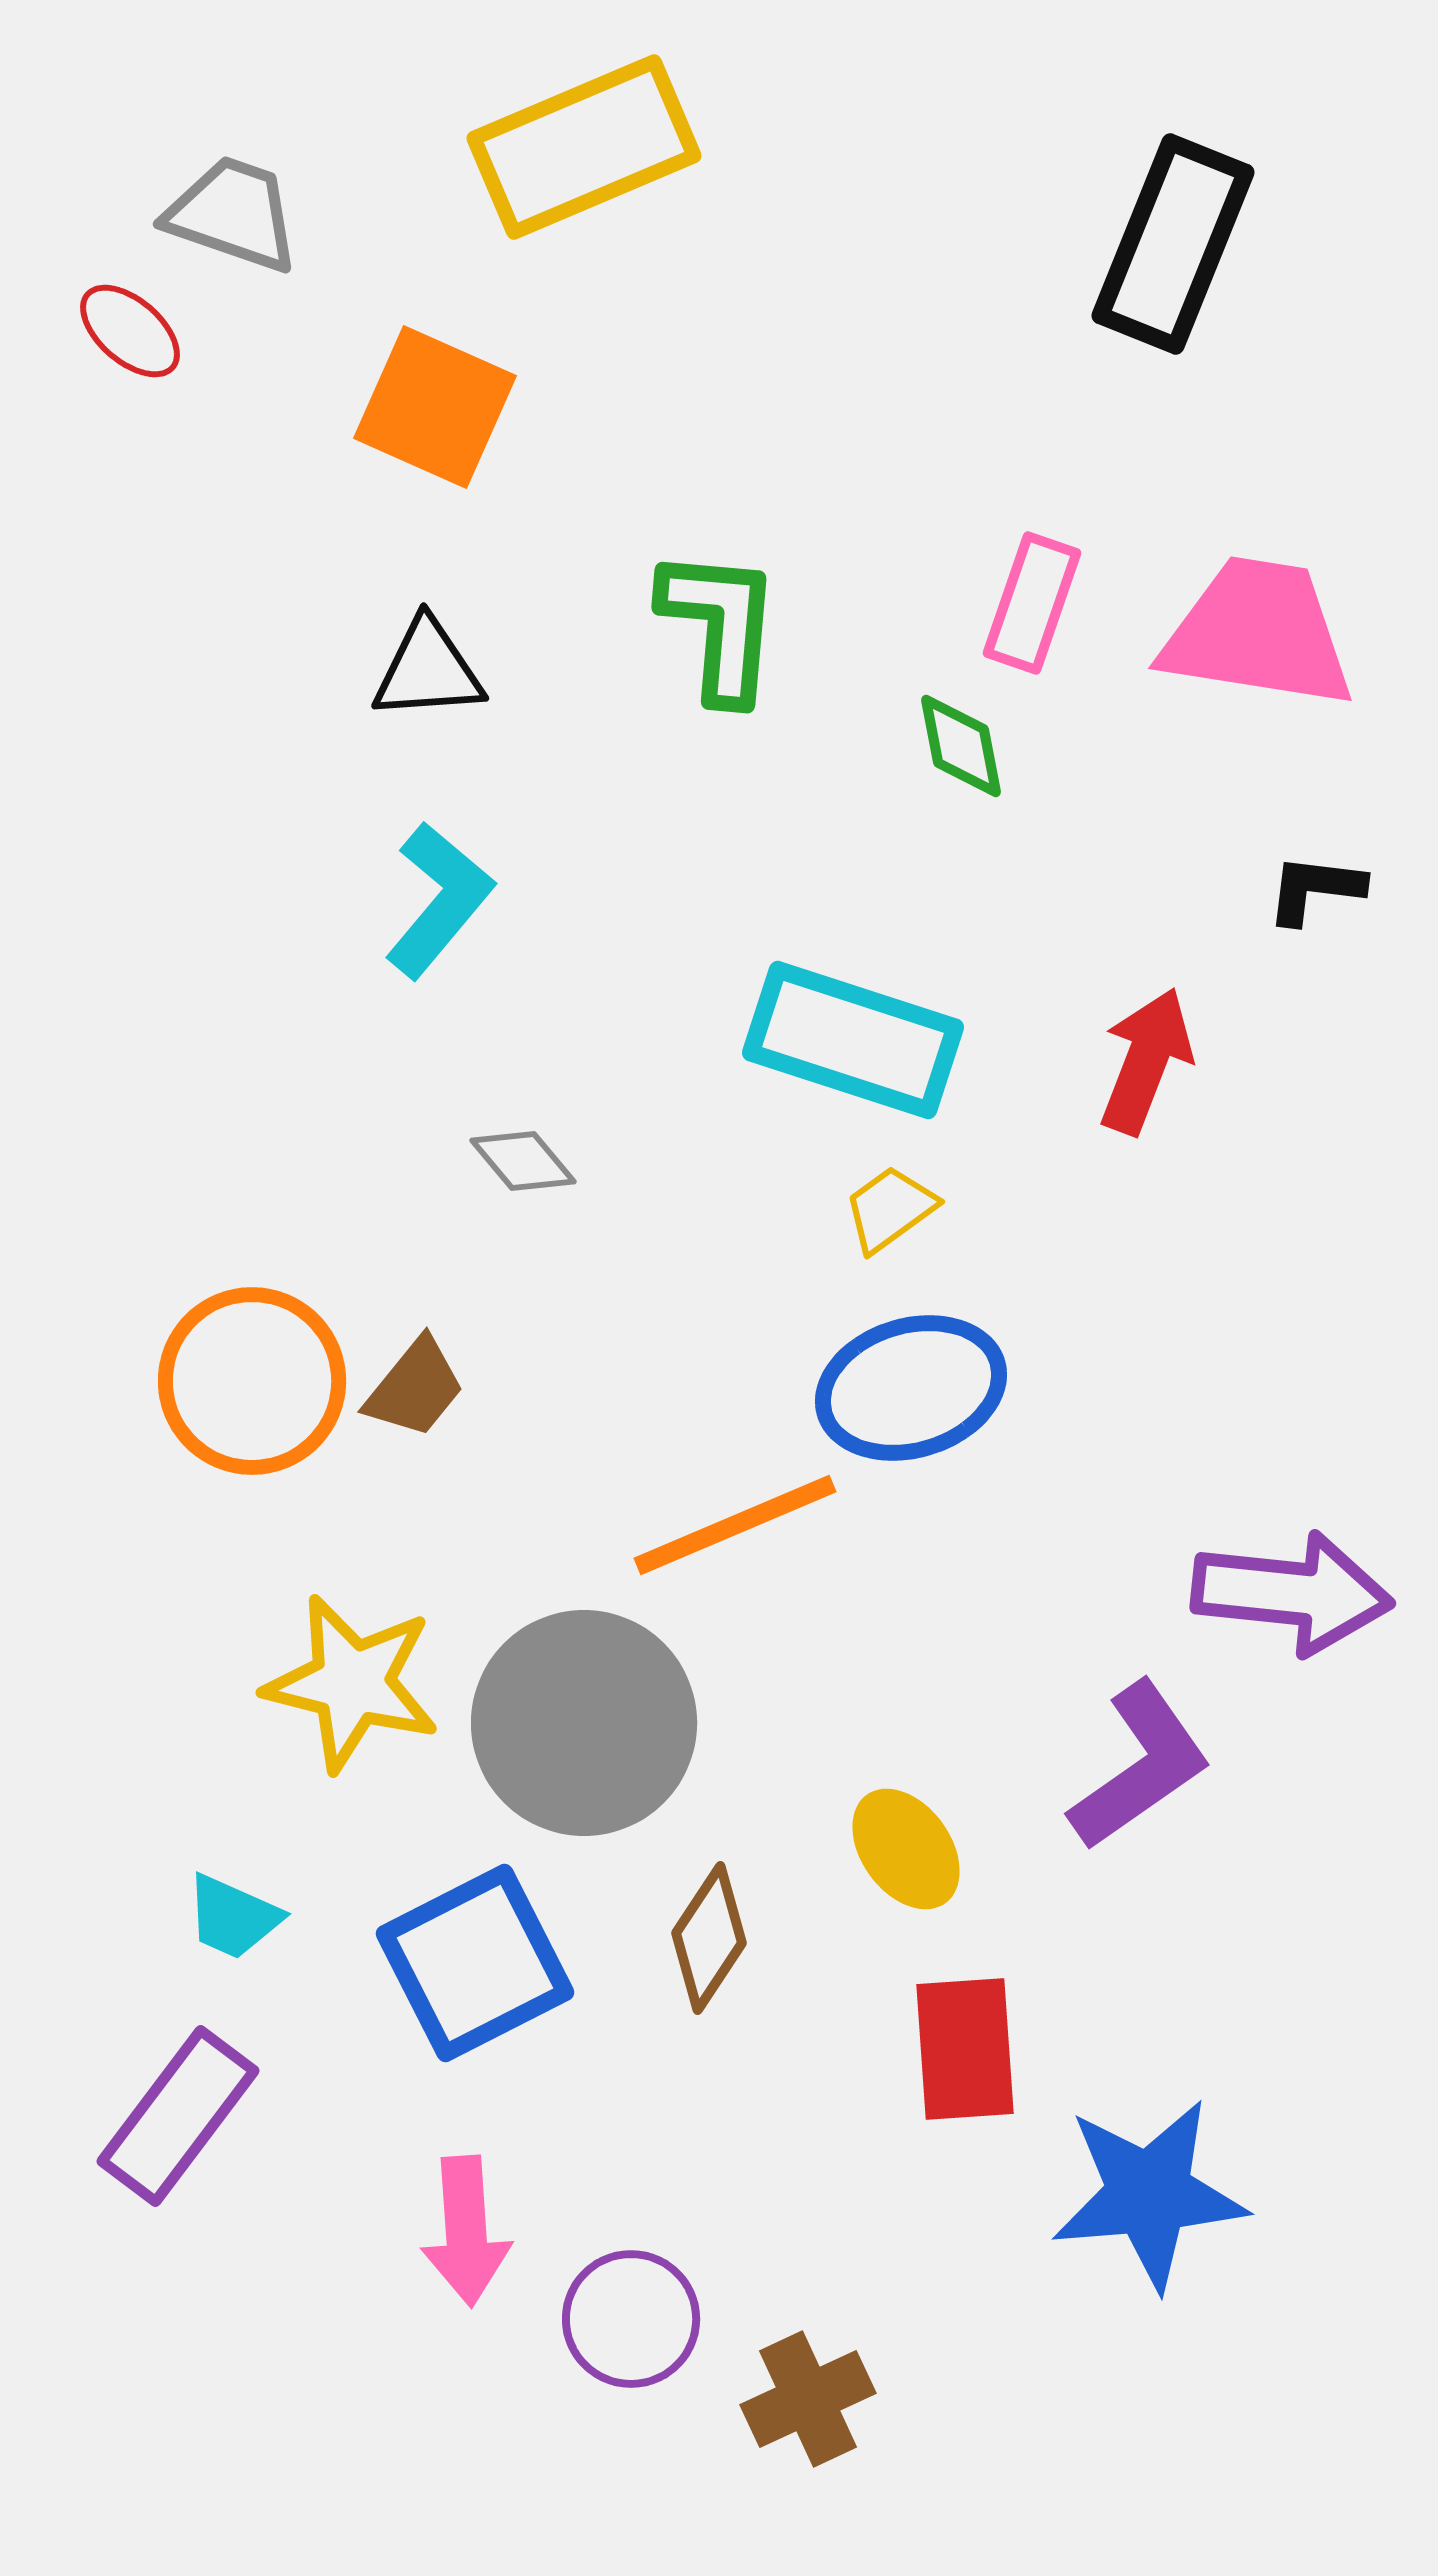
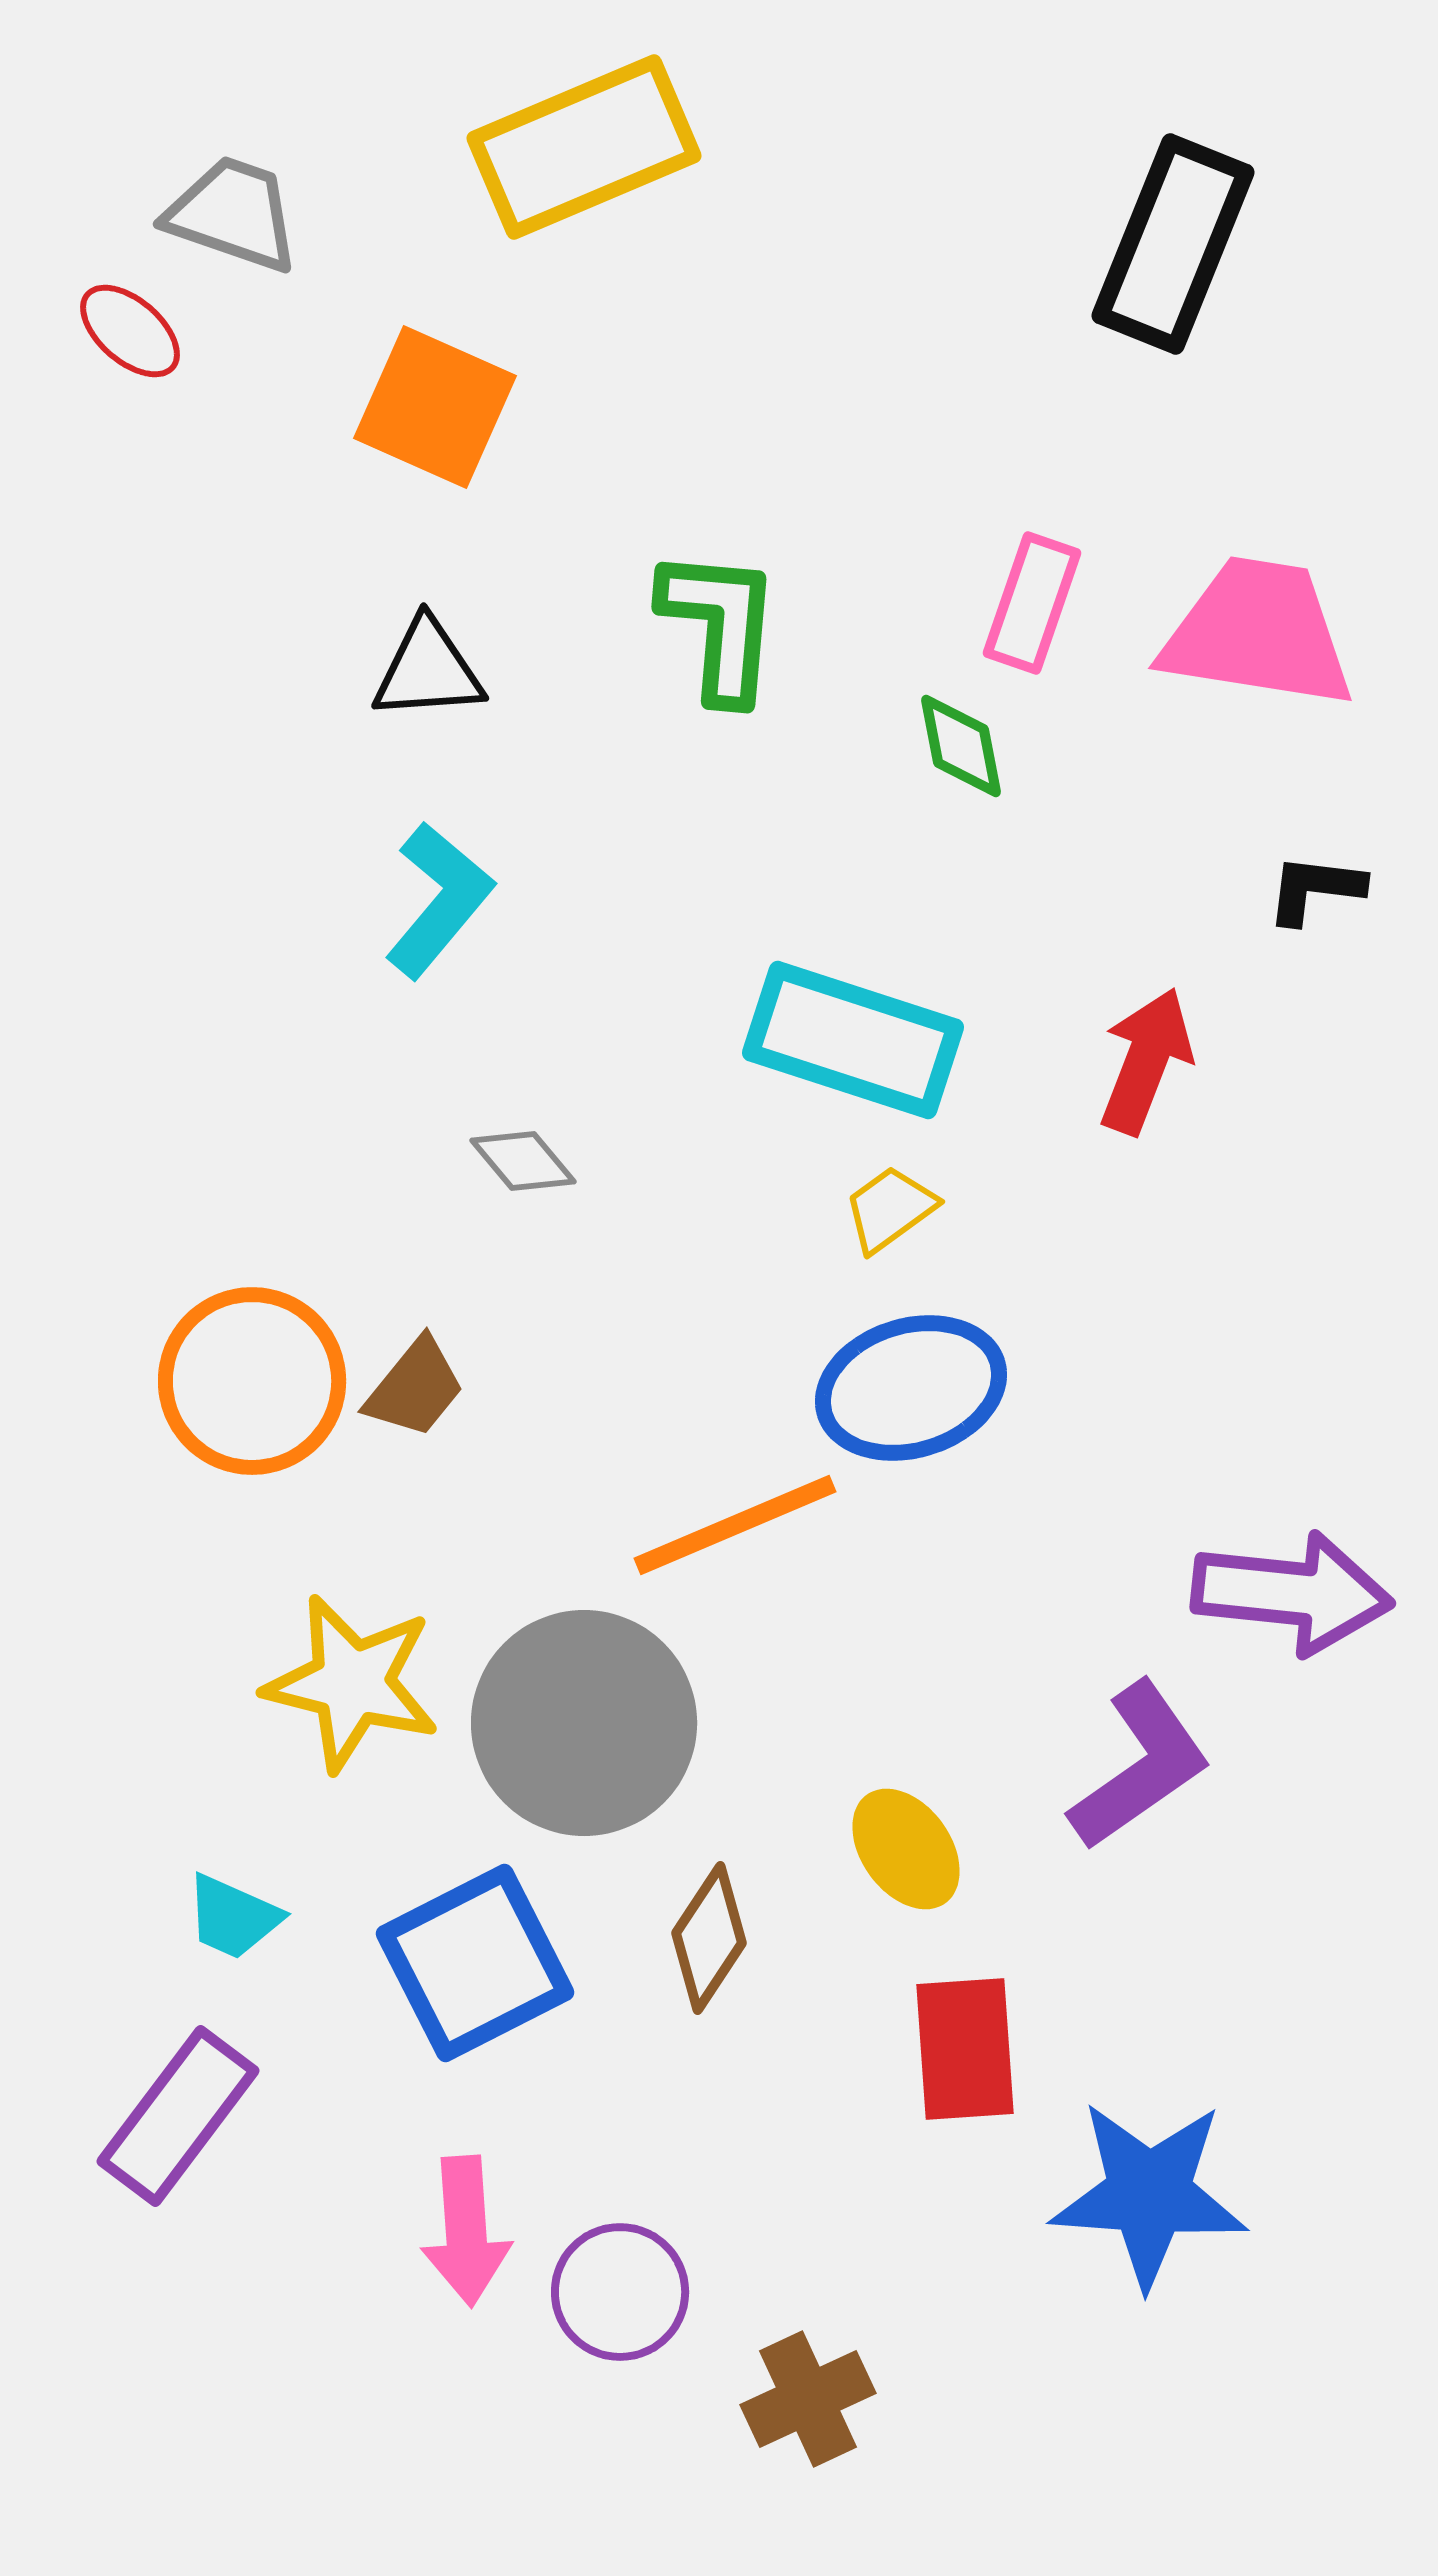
blue star: rotated 9 degrees clockwise
purple circle: moved 11 px left, 27 px up
